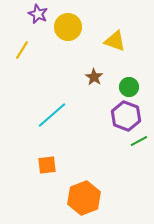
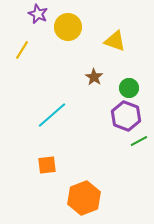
green circle: moved 1 px down
